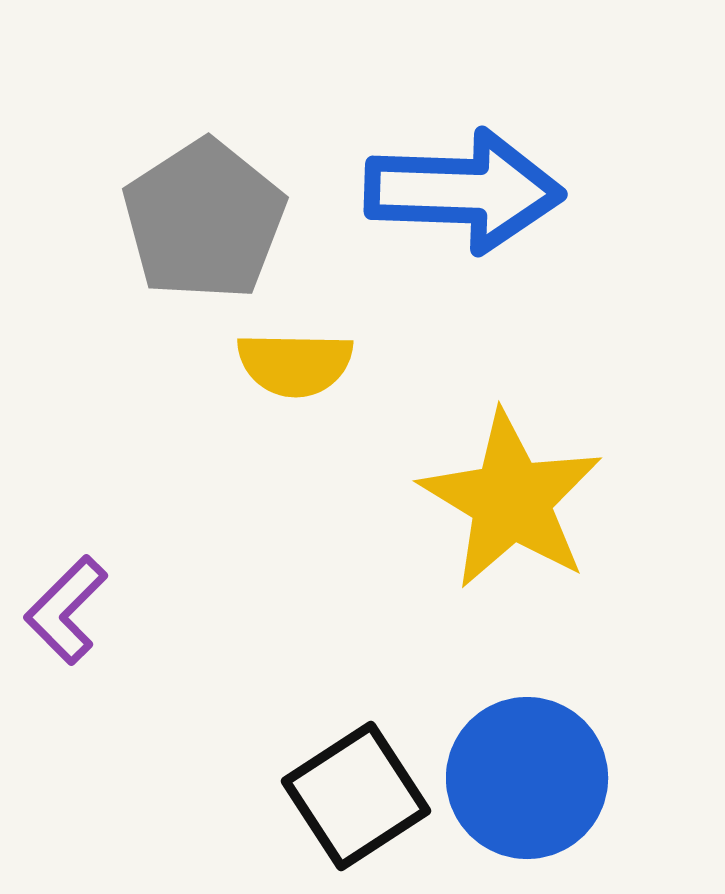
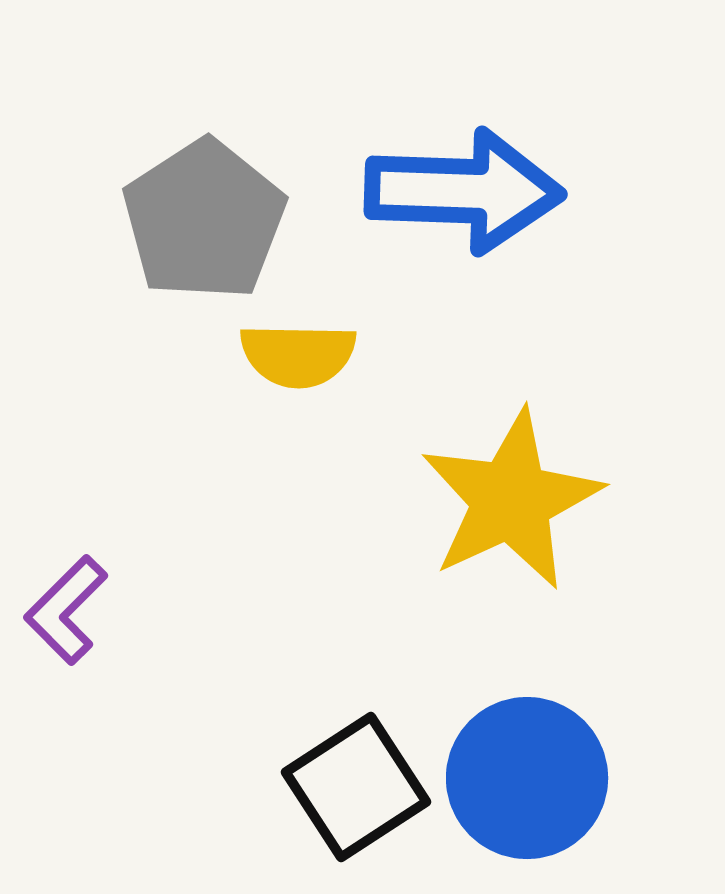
yellow semicircle: moved 3 px right, 9 px up
yellow star: rotated 16 degrees clockwise
black square: moved 9 px up
